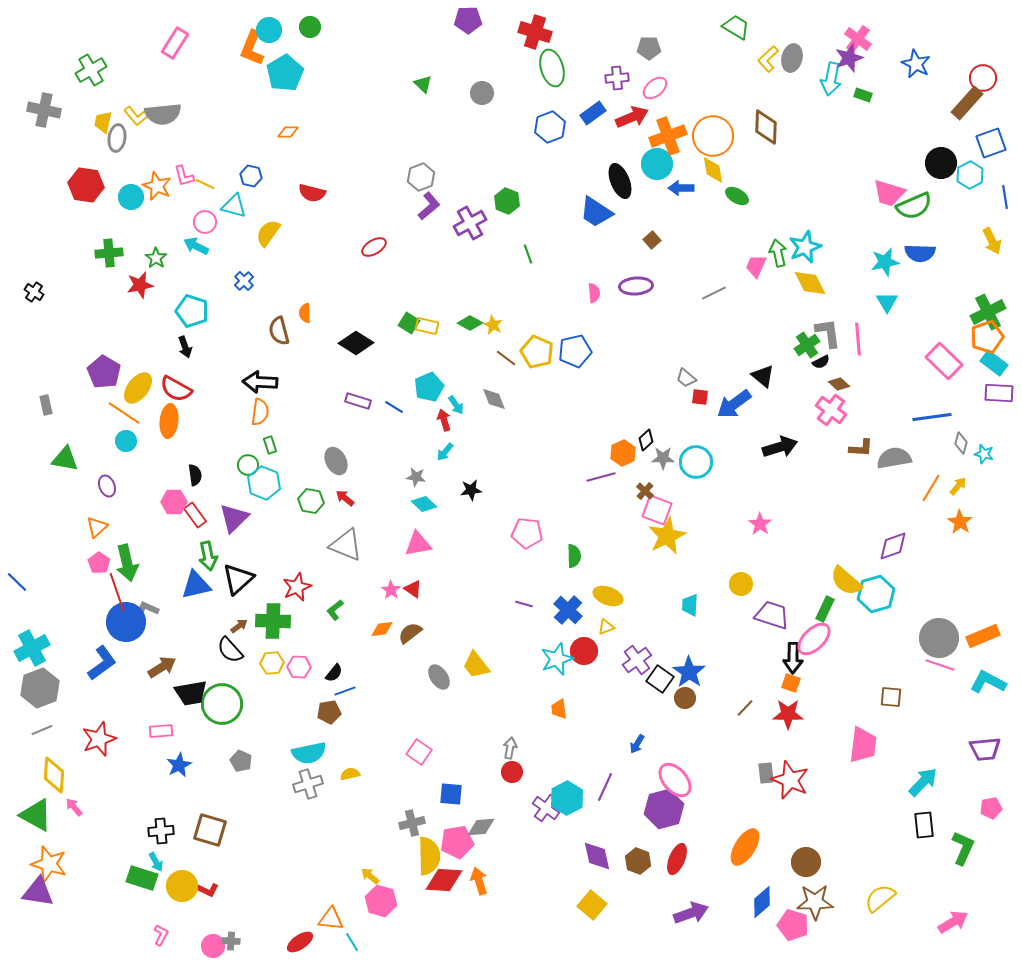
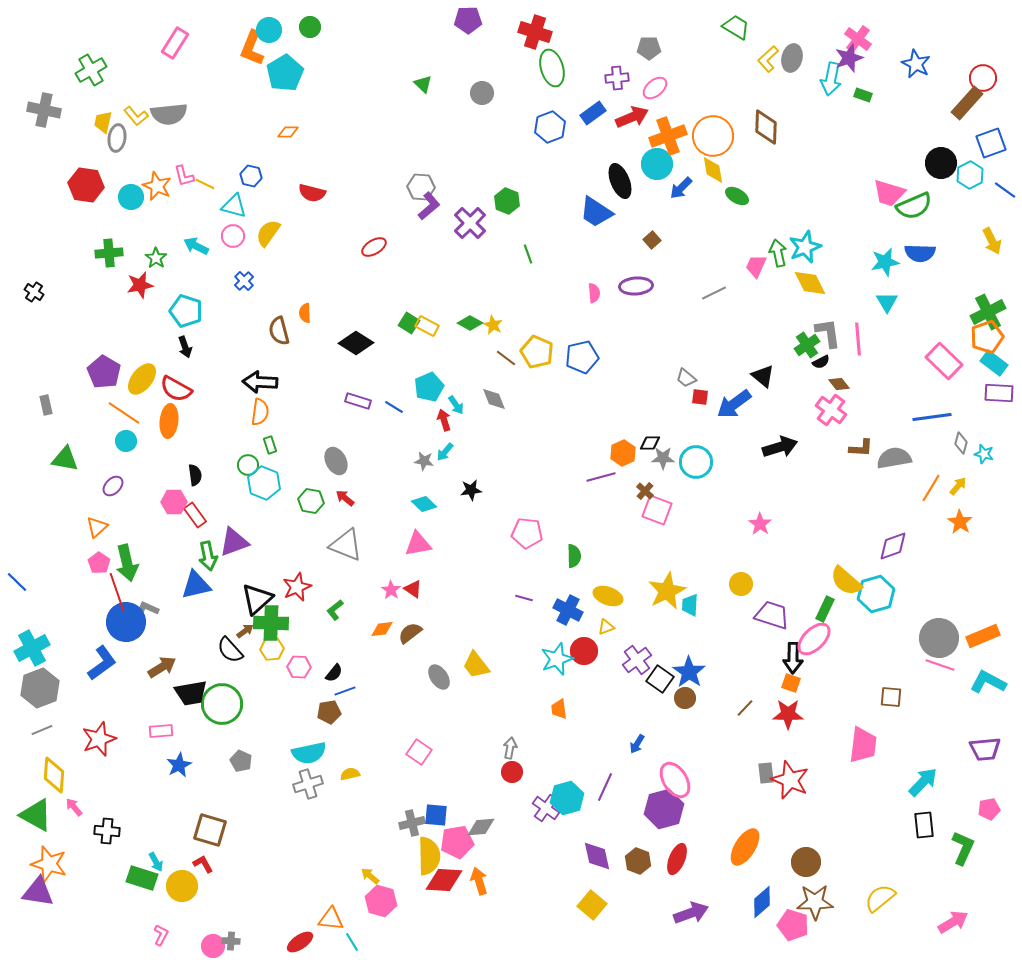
gray semicircle at (163, 114): moved 6 px right
gray hexagon at (421, 177): moved 10 px down; rotated 24 degrees clockwise
blue arrow at (681, 188): rotated 45 degrees counterclockwise
blue line at (1005, 197): moved 7 px up; rotated 45 degrees counterclockwise
pink circle at (205, 222): moved 28 px right, 14 px down
purple cross at (470, 223): rotated 16 degrees counterclockwise
cyan pentagon at (192, 311): moved 6 px left
yellow rectangle at (427, 326): rotated 15 degrees clockwise
blue pentagon at (575, 351): moved 7 px right, 6 px down
brown diamond at (839, 384): rotated 10 degrees clockwise
yellow ellipse at (138, 388): moved 4 px right, 9 px up
black diamond at (646, 440): moved 4 px right, 3 px down; rotated 40 degrees clockwise
gray star at (416, 477): moved 8 px right, 16 px up
purple ellipse at (107, 486): moved 6 px right; rotated 65 degrees clockwise
purple triangle at (234, 518): moved 24 px down; rotated 24 degrees clockwise
yellow star at (667, 536): moved 55 px down
black triangle at (238, 579): moved 19 px right, 20 px down
purple line at (524, 604): moved 6 px up
blue cross at (568, 610): rotated 16 degrees counterclockwise
green cross at (273, 621): moved 2 px left, 2 px down
brown arrow at (239, 626): moved 6 px right, 5 px down
yellow hexagon at (272, 663): moved 14 px up
pink ellipse at (675, 780): rotated 9 degrees clockwise
blue square at (451, 794): moved 15 px left, 21 px down
cyan hexagon at (567, 798): rotated 12 degrees clockwise
pink pentagon at (991, 808): moved 2 px left, 1 px down
black cross at (161, 831): moved 54 px left; rotated 10 degrees clockwise
red L-shape at (208, 890): moved 5 px left, 26 px up; rotated 145 degrees counterclockwise
